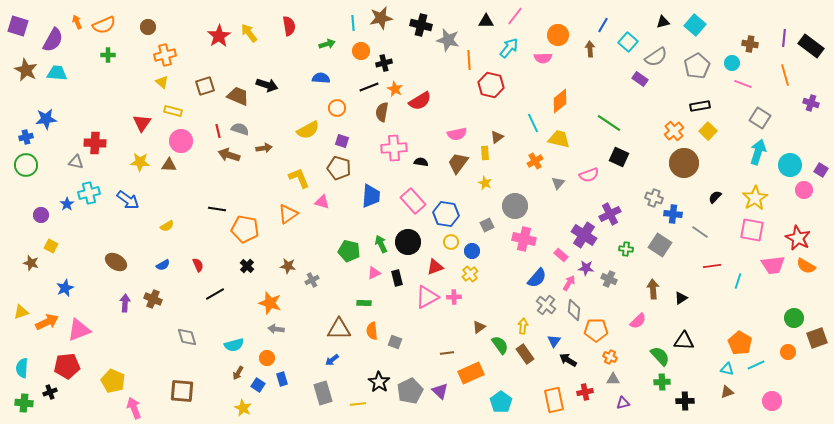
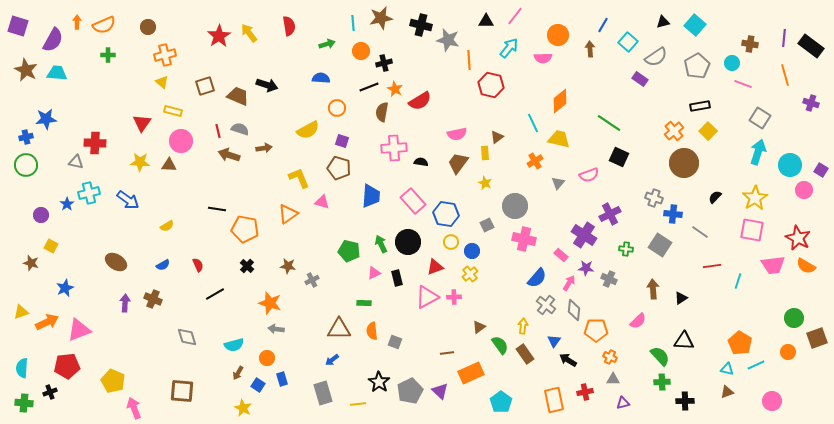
orange arrow at (77, 22): rotated 24 degrees clockwise
